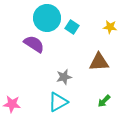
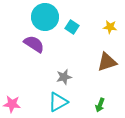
cyan circle: moved 2 px left, 1 px up
brown triangle: moved 8 px right; rotated 15 degrees counterclockwise
green arrow: moved 4 px left, 4 px down; rotated 24 degrees counterclockwise
